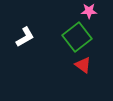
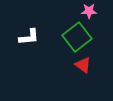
white L-shape: moved 4 px right; rotated 25 degrees clockwise
